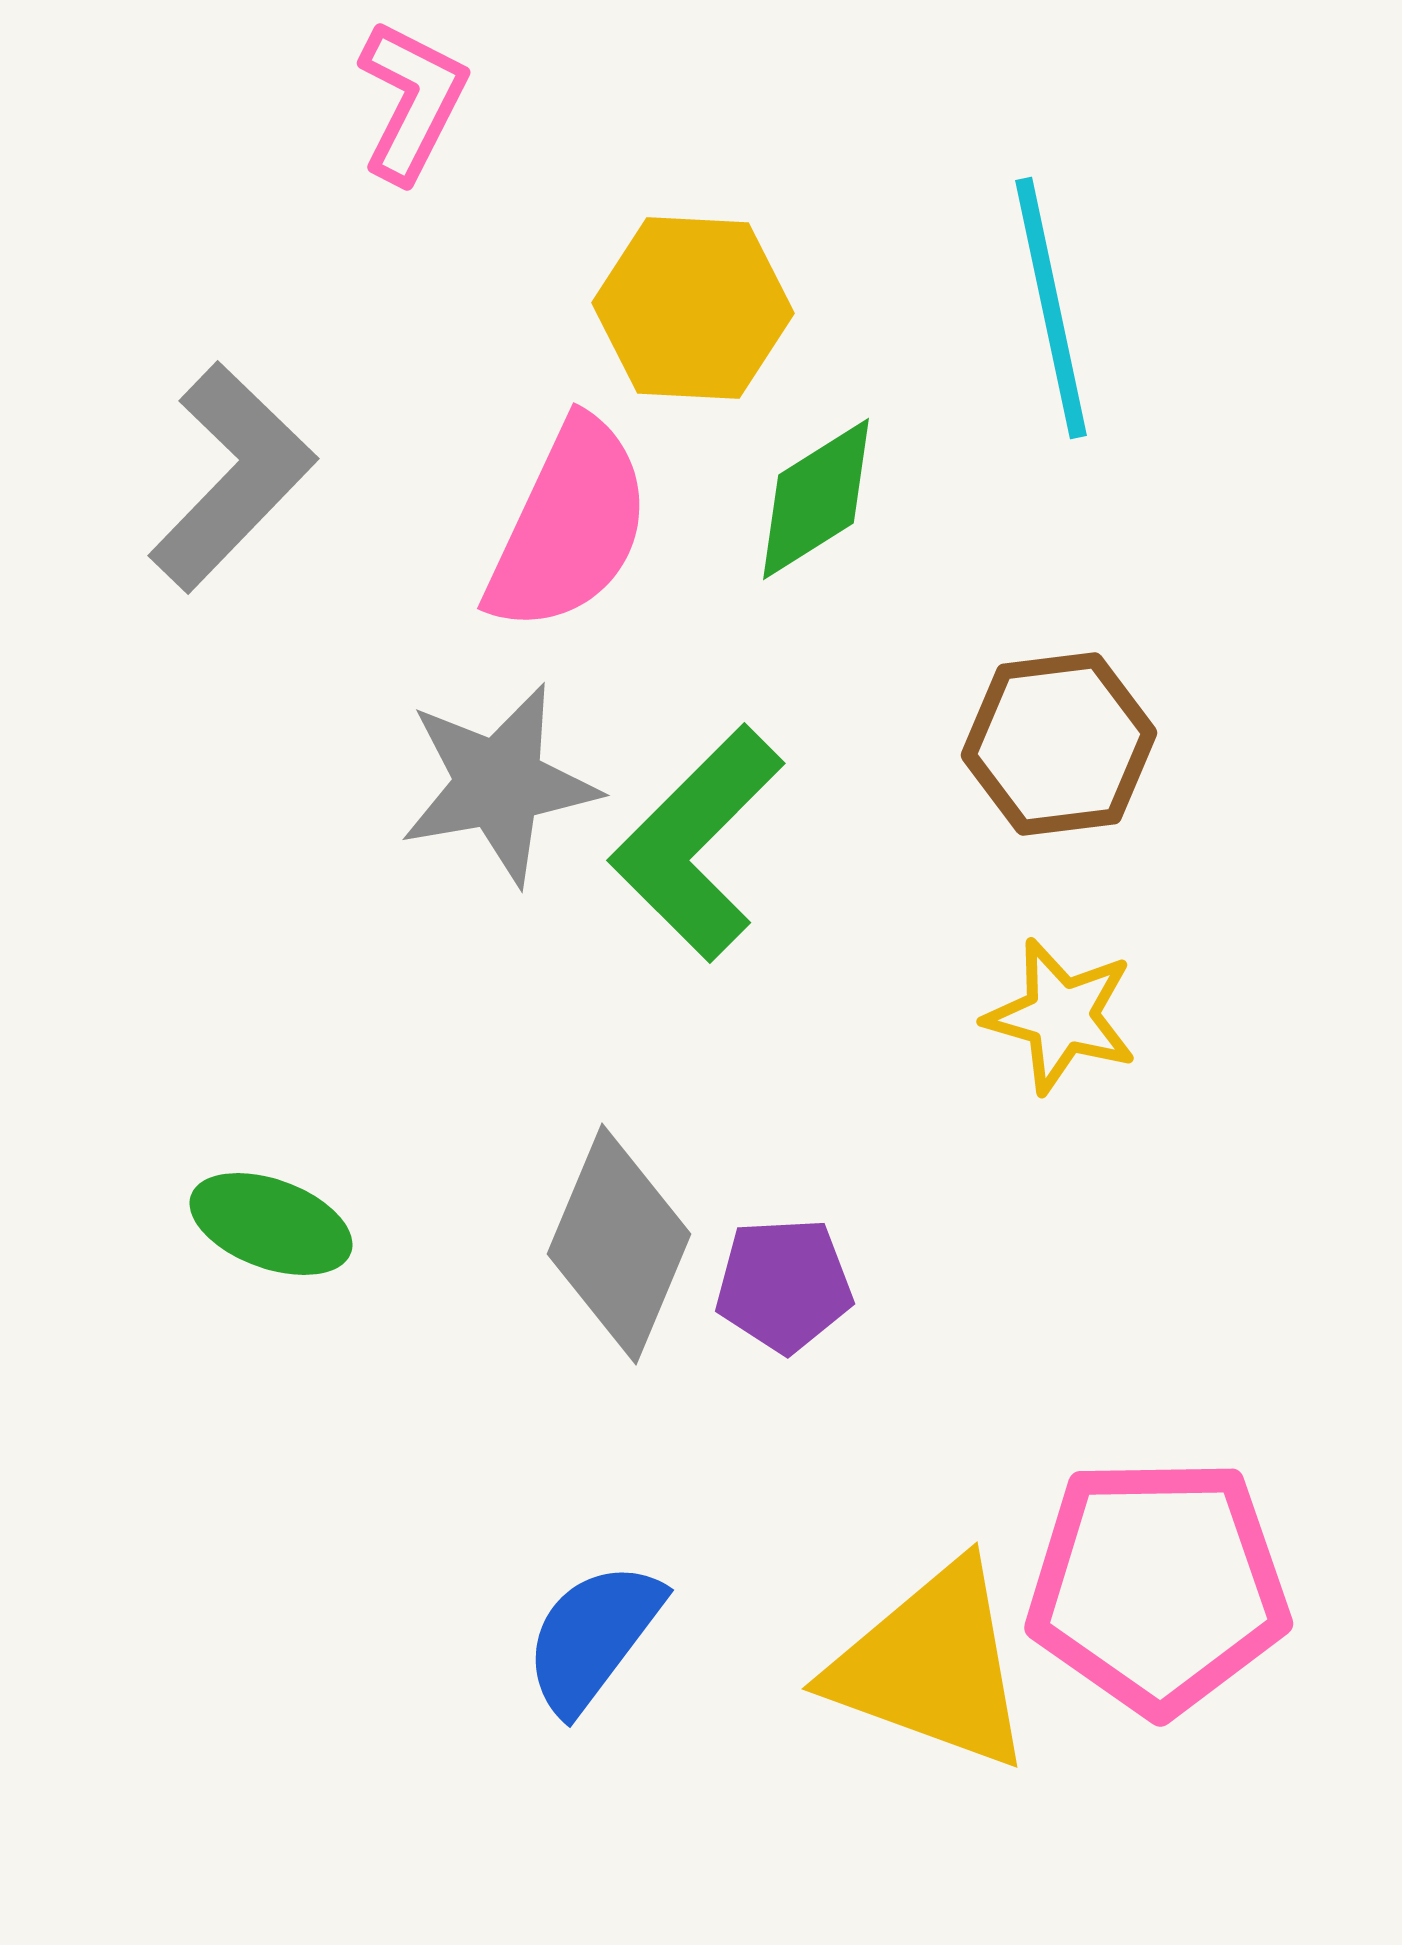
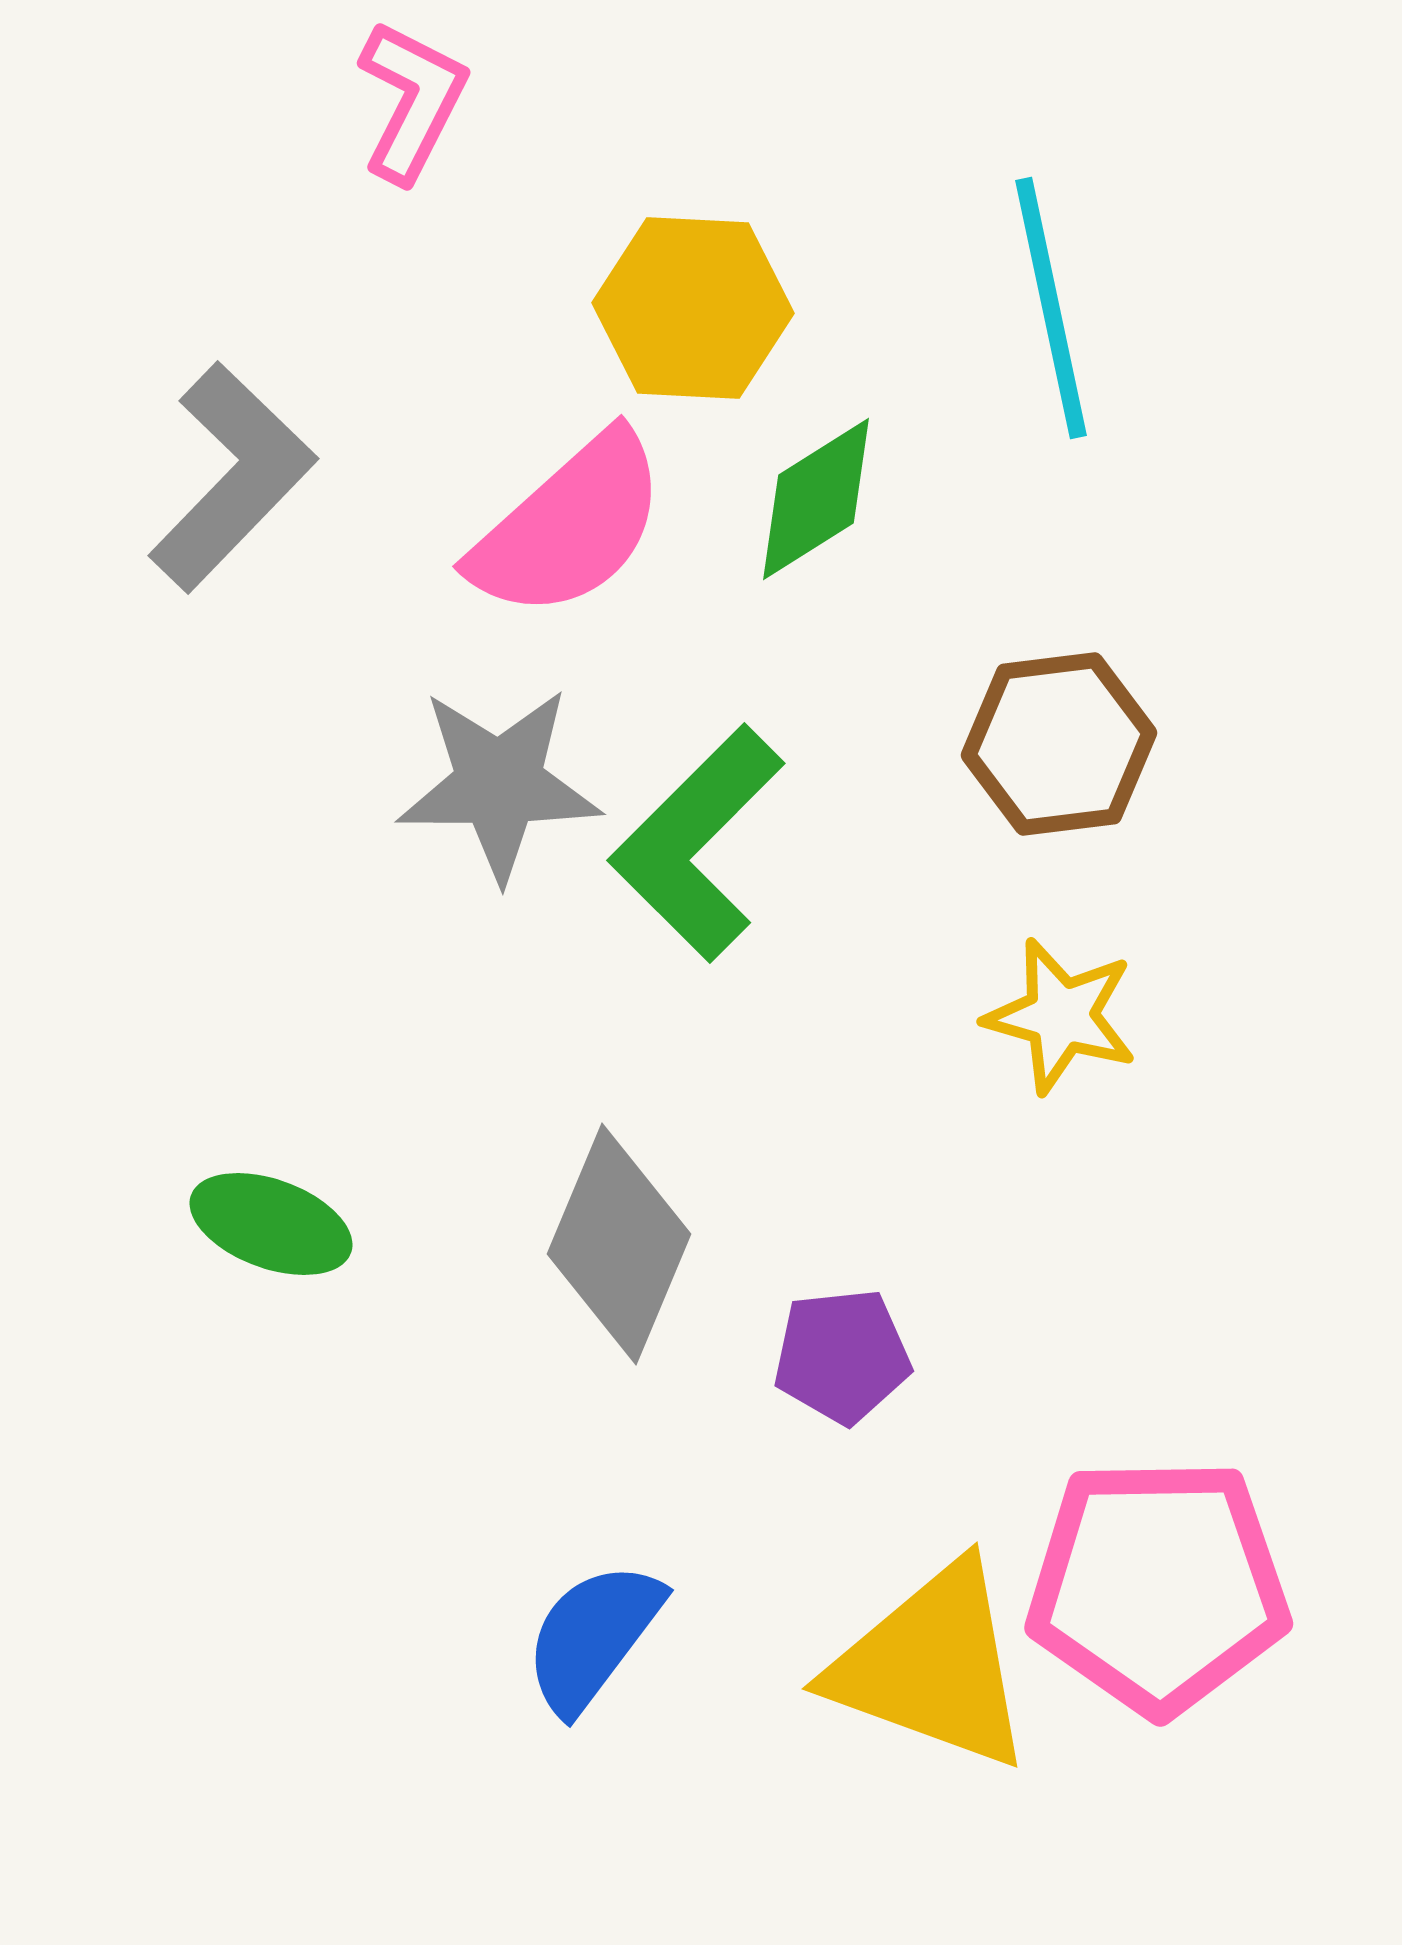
pink semicircle: rotated 23 degrees clockwise
gray star: rotated 10 degrees clockwise
purple pentagon: moved 58 px right, 71 px down; rotated 3 degrees counterclockwise
